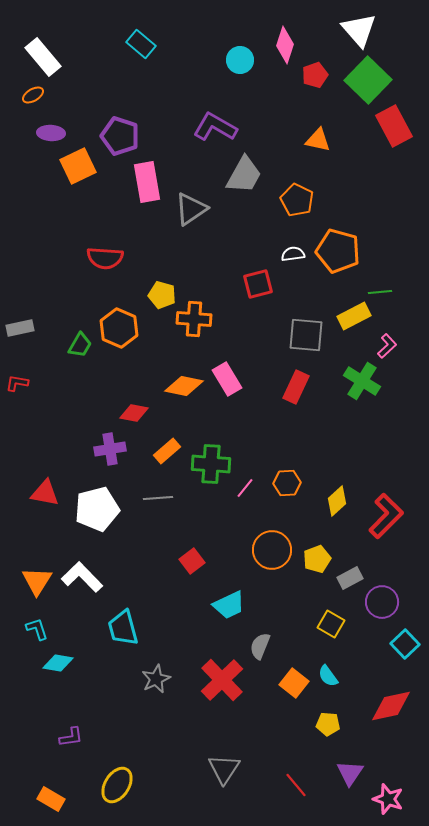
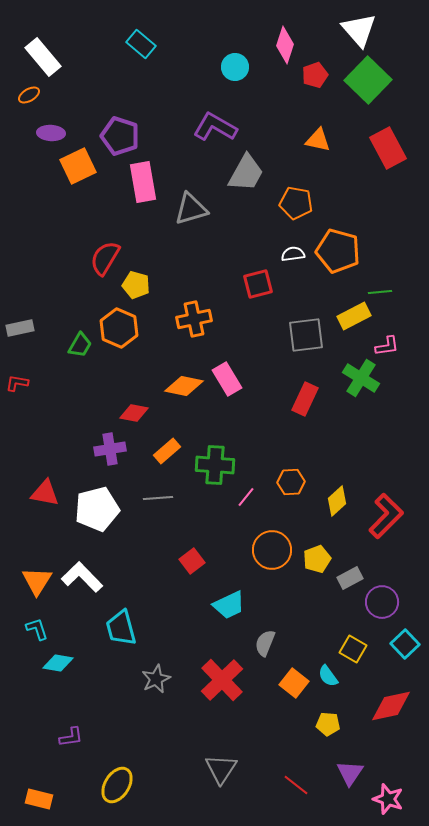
cyan circle at (240, 60): moved 5 px left, 7 px down
orange ellipse at (33, 95): moved 4 px left
red rectangle at (394, 126): moved 6 px left, 22 px down
gray trapezoid at (244, 175): moved 2 px right, 2 px up
pink rectangle at (147, 182): moved 4 px left
orange pentagon at (297, 200): moved 1 px left, 3 px down; rotated 16 degrees counterclockwise
gray triangle at (191, 209): rotated 18 degrees clockwise
red semicircle at (105, 258): rotated 117 degrees clockwise
yellow pentagon at (162, 295): moved 26 px left, 10 px up
orange cross at (194, 319): rotated 16 degrees counterclockwise
gray square at (306, 335): rotated 12 degrees counterclockwise
pink L-shape at (387, 346): rotated 35 degrees clockwise
green cross at (362, 381): moved 1 px left, 3 px up
red rectangle at (296, 387): moved 9 px right, 12 px down
green cross at (211, 464): moved 4 px right, 1 px down
orange hexagon at (287, 483): moved 4 px right, 1 px up
pink line at (245, 488): moved 1 px right, 9 px down
yellow square at (331, 624): moved 22 px right, 25 px down
cyan trapezoid at (123, 628): moved 2 px left
gray semicircle at (260, 646): moved 5 px right, 3 px up
gray triangle at (224, 769): moved 3 px left
red line at (296, 785): rotated 12 degrees counterclockwise
orange rectangle at (51, 799): moved 12 px left; rotated 16 degrees counterclockwise
